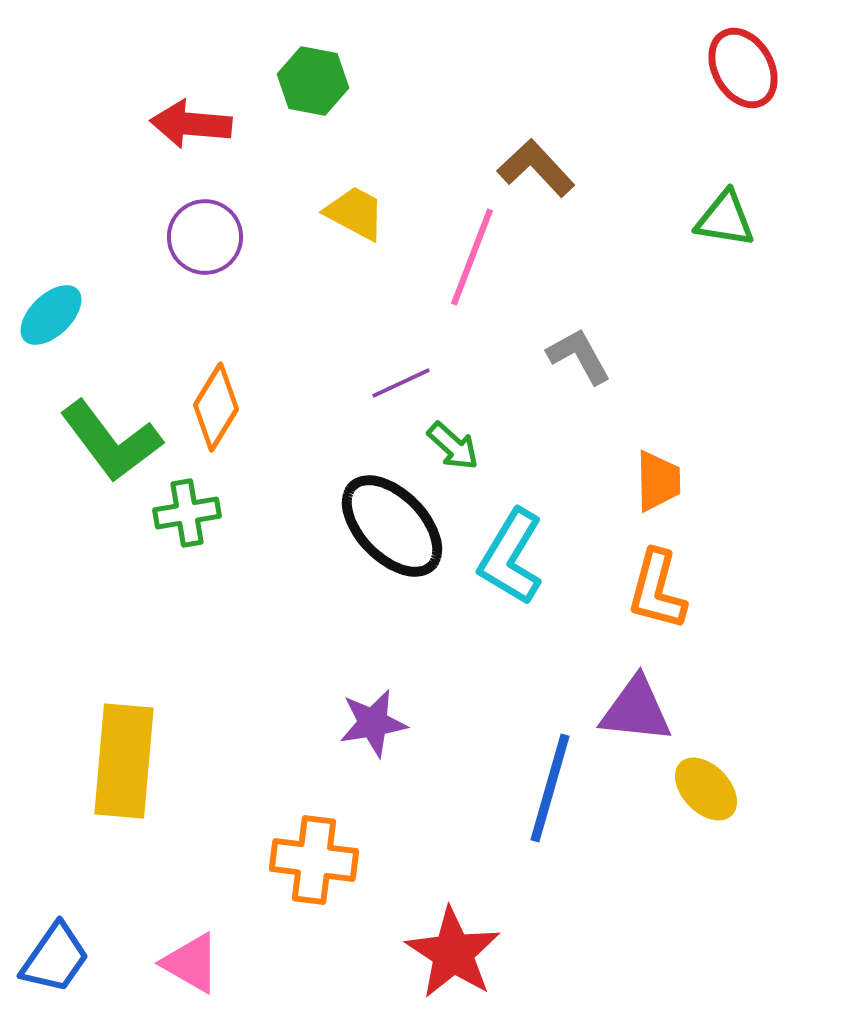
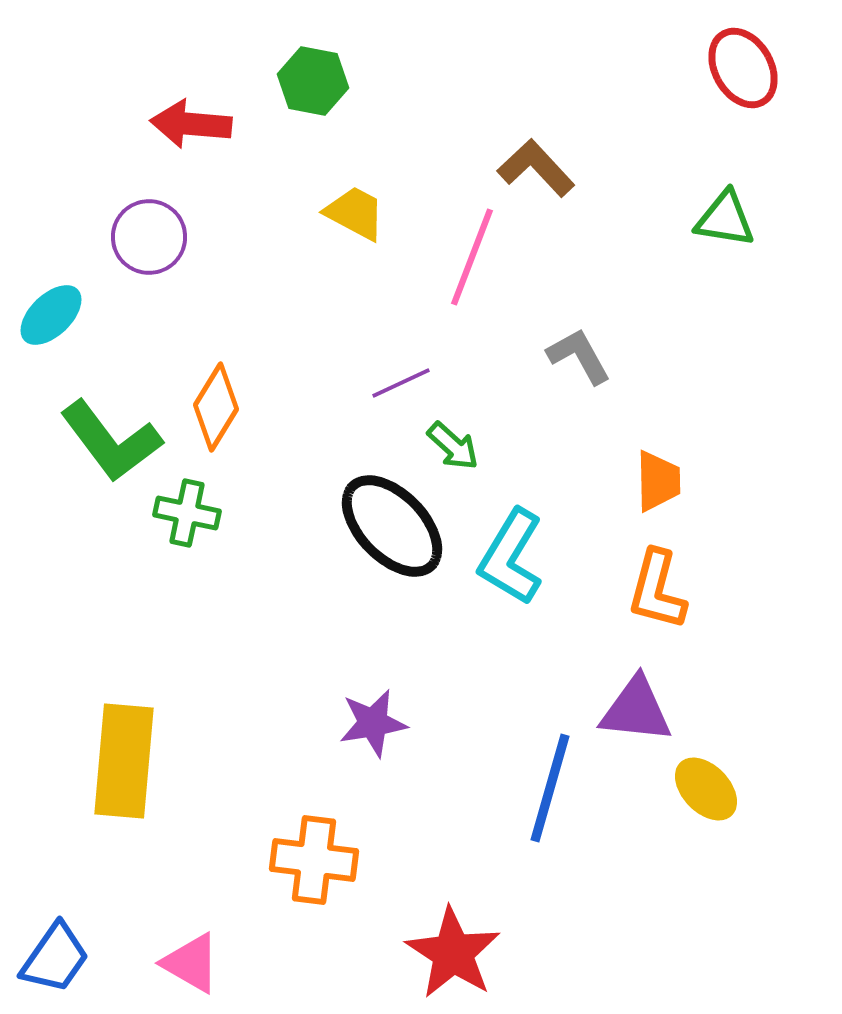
purple circle: moved 56 px left
green cross: rotated 22 degrees clockwise
